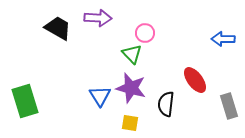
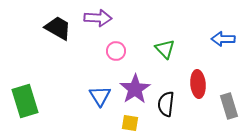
pink circle: moved 29 px left, 18 px down
green triangle: moved 33 px right, 5 px up
red ellipse: moved 3 px right, 4 px down; rotated 32 degrees clockwise
purple star: moved 4 px right, 1 px down; rotated 24 degrees clockwise
